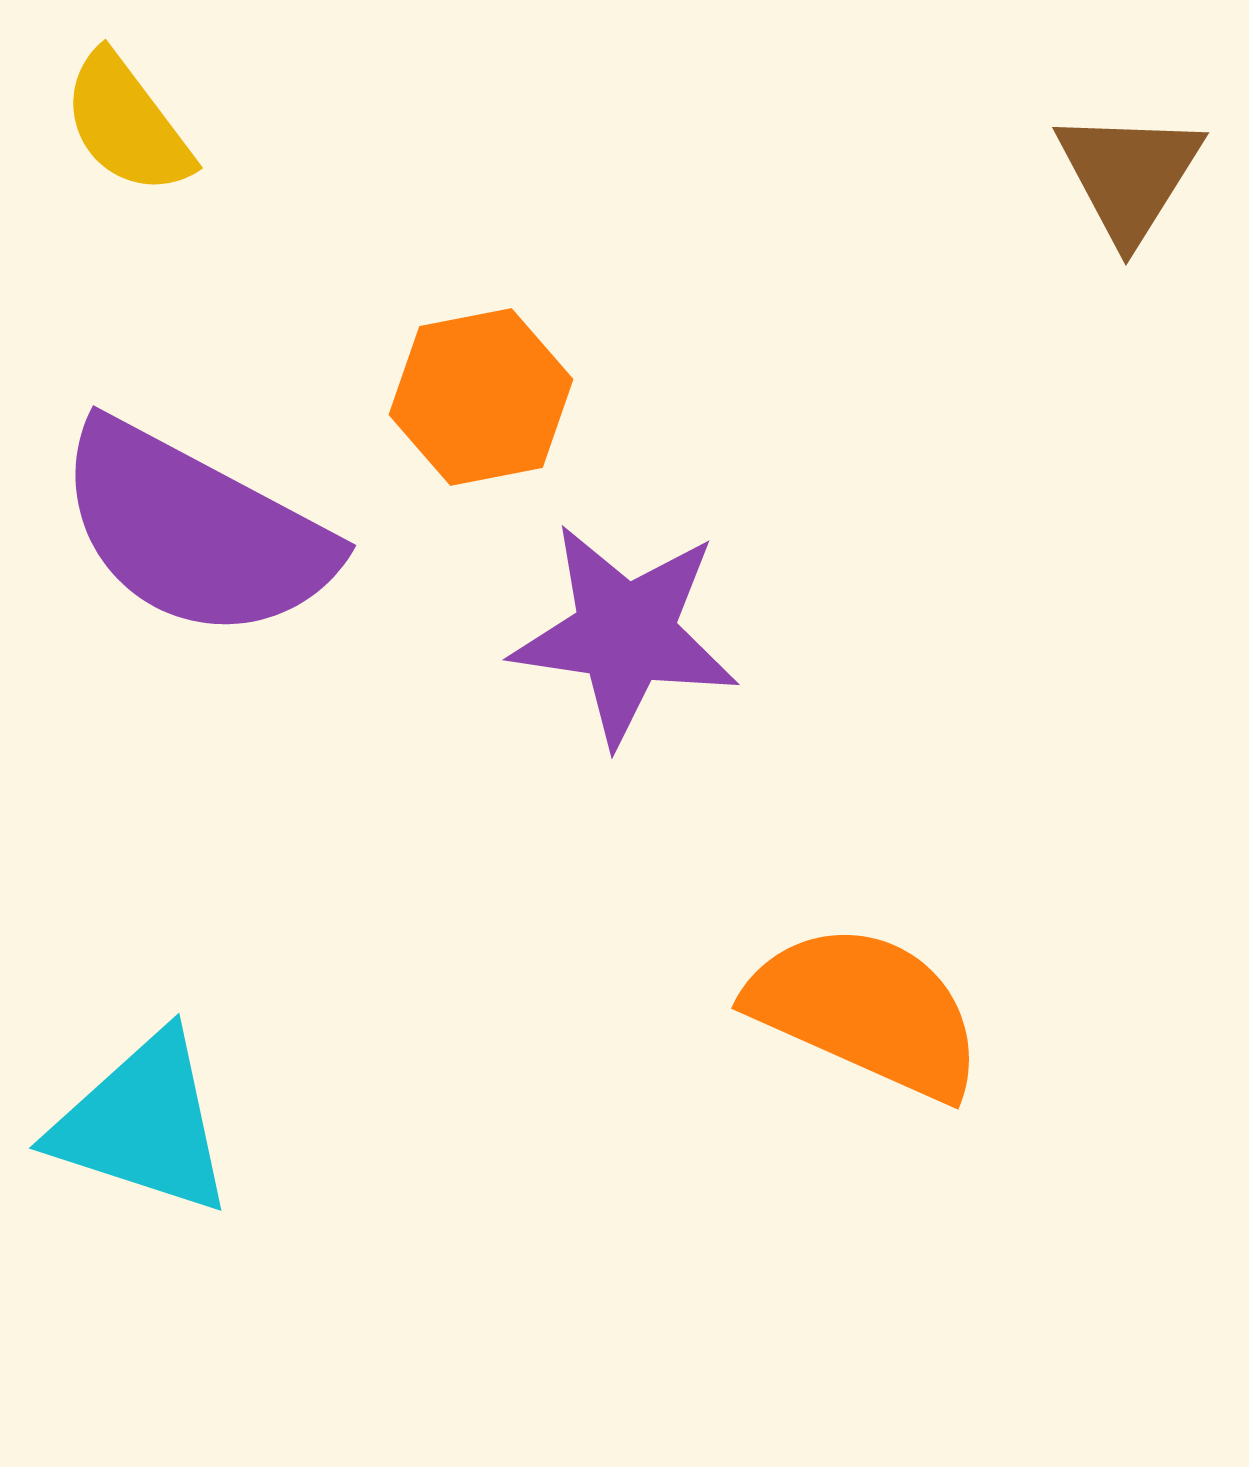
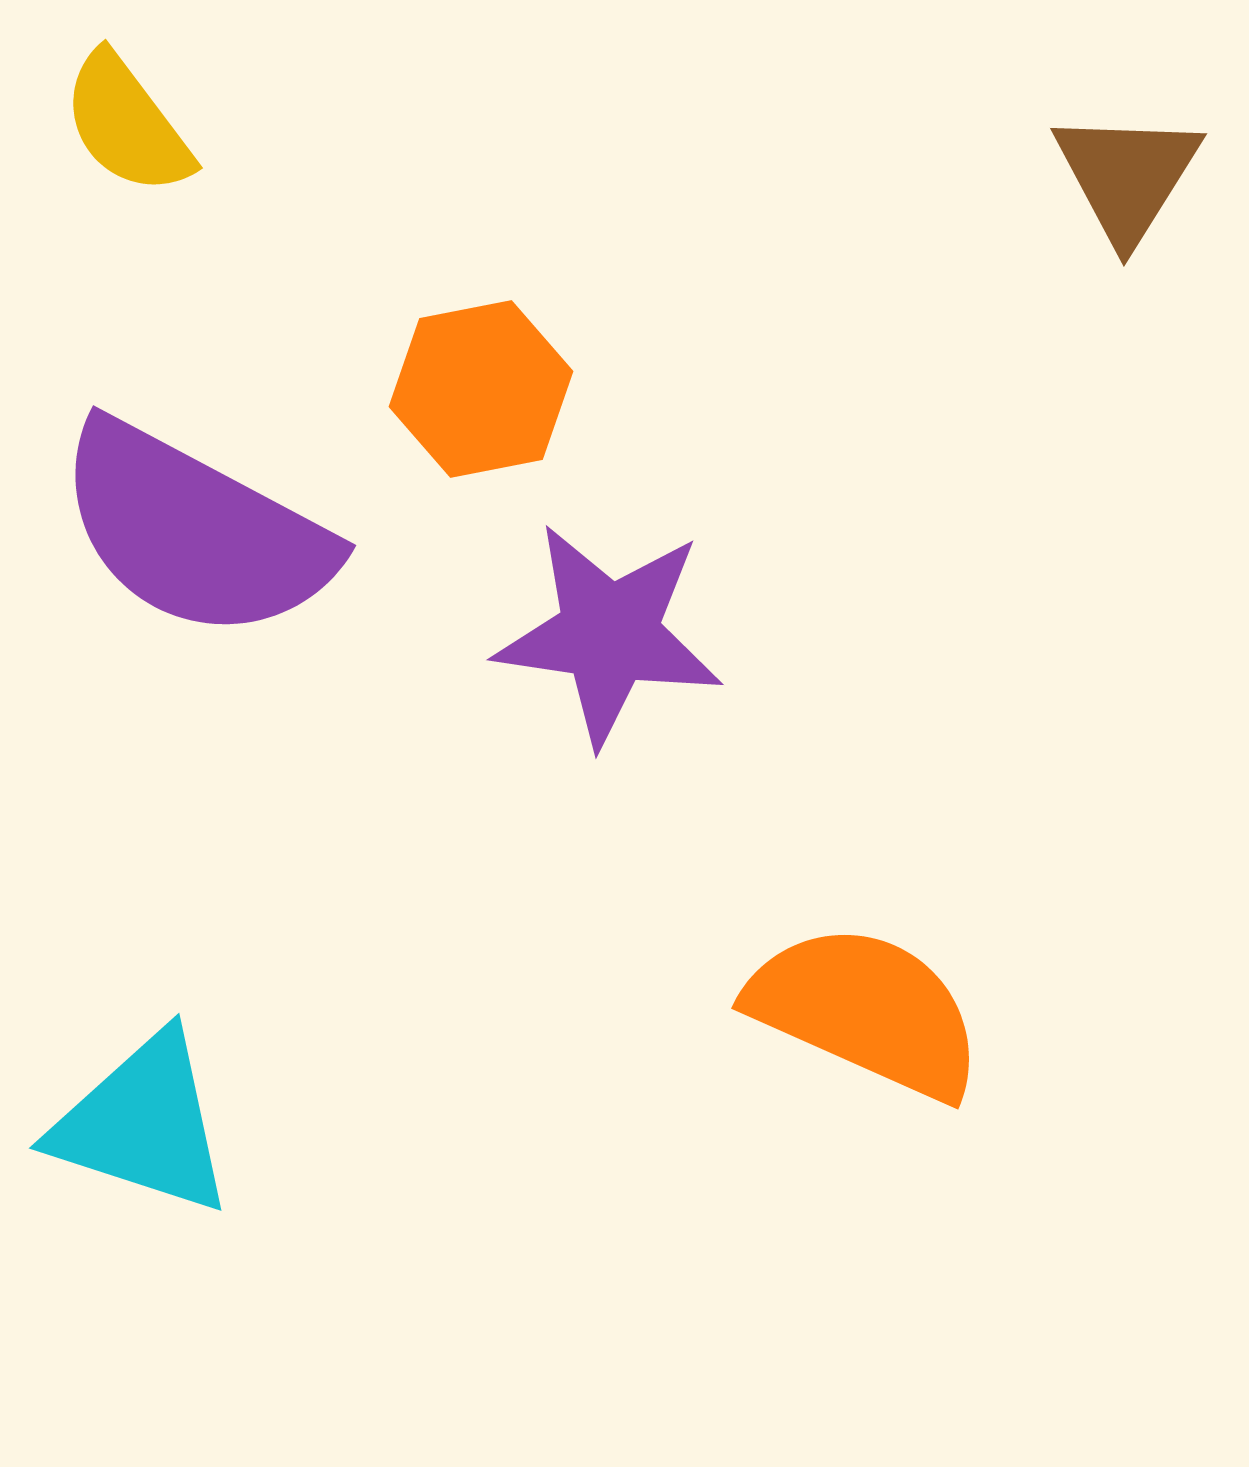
brown triangle: moved 2 px left, 1 px down
orange hexagon: moved 8 px up
purple star: moved 16 px left
